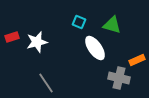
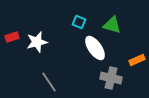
gray cross: moved 8 px left
gray line: moved 3 px right, 1 px up
